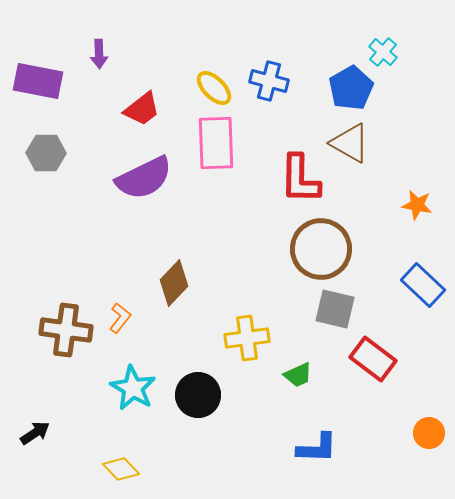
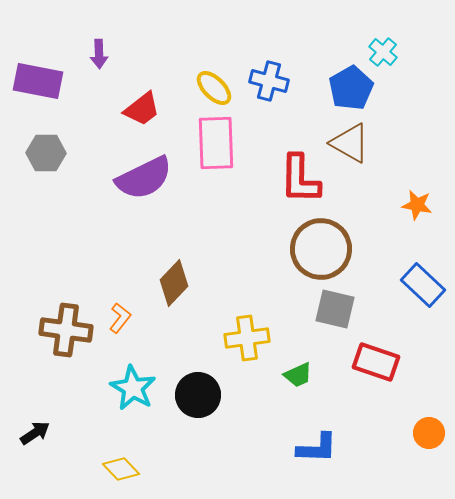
red rectangle: moved 3 px right, 3 px down; rotated 18 degrees counterclockwise
